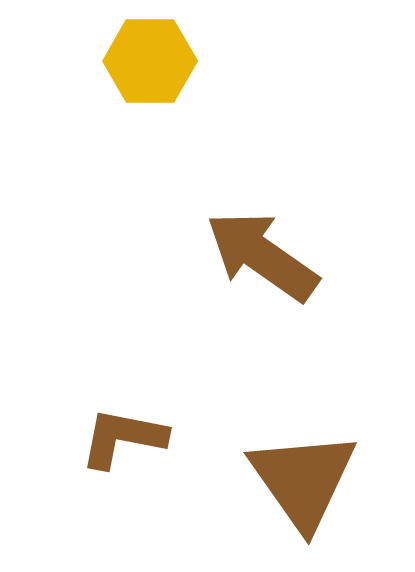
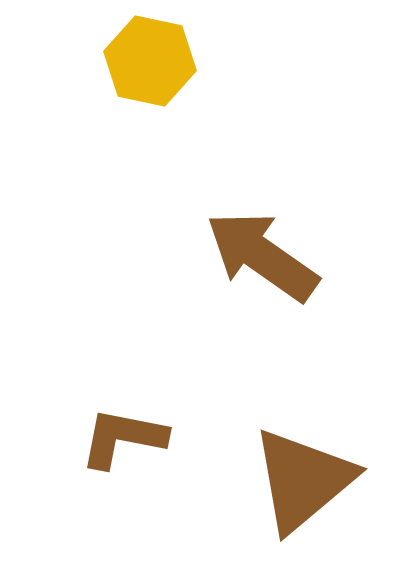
yellow hexagon: rotated 12 degrees clockwise
brown triangle: rotated 25 degrees clockwise
